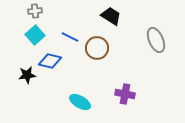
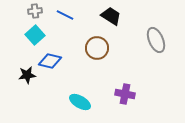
blue line: moved 5 px left, 22 px up
